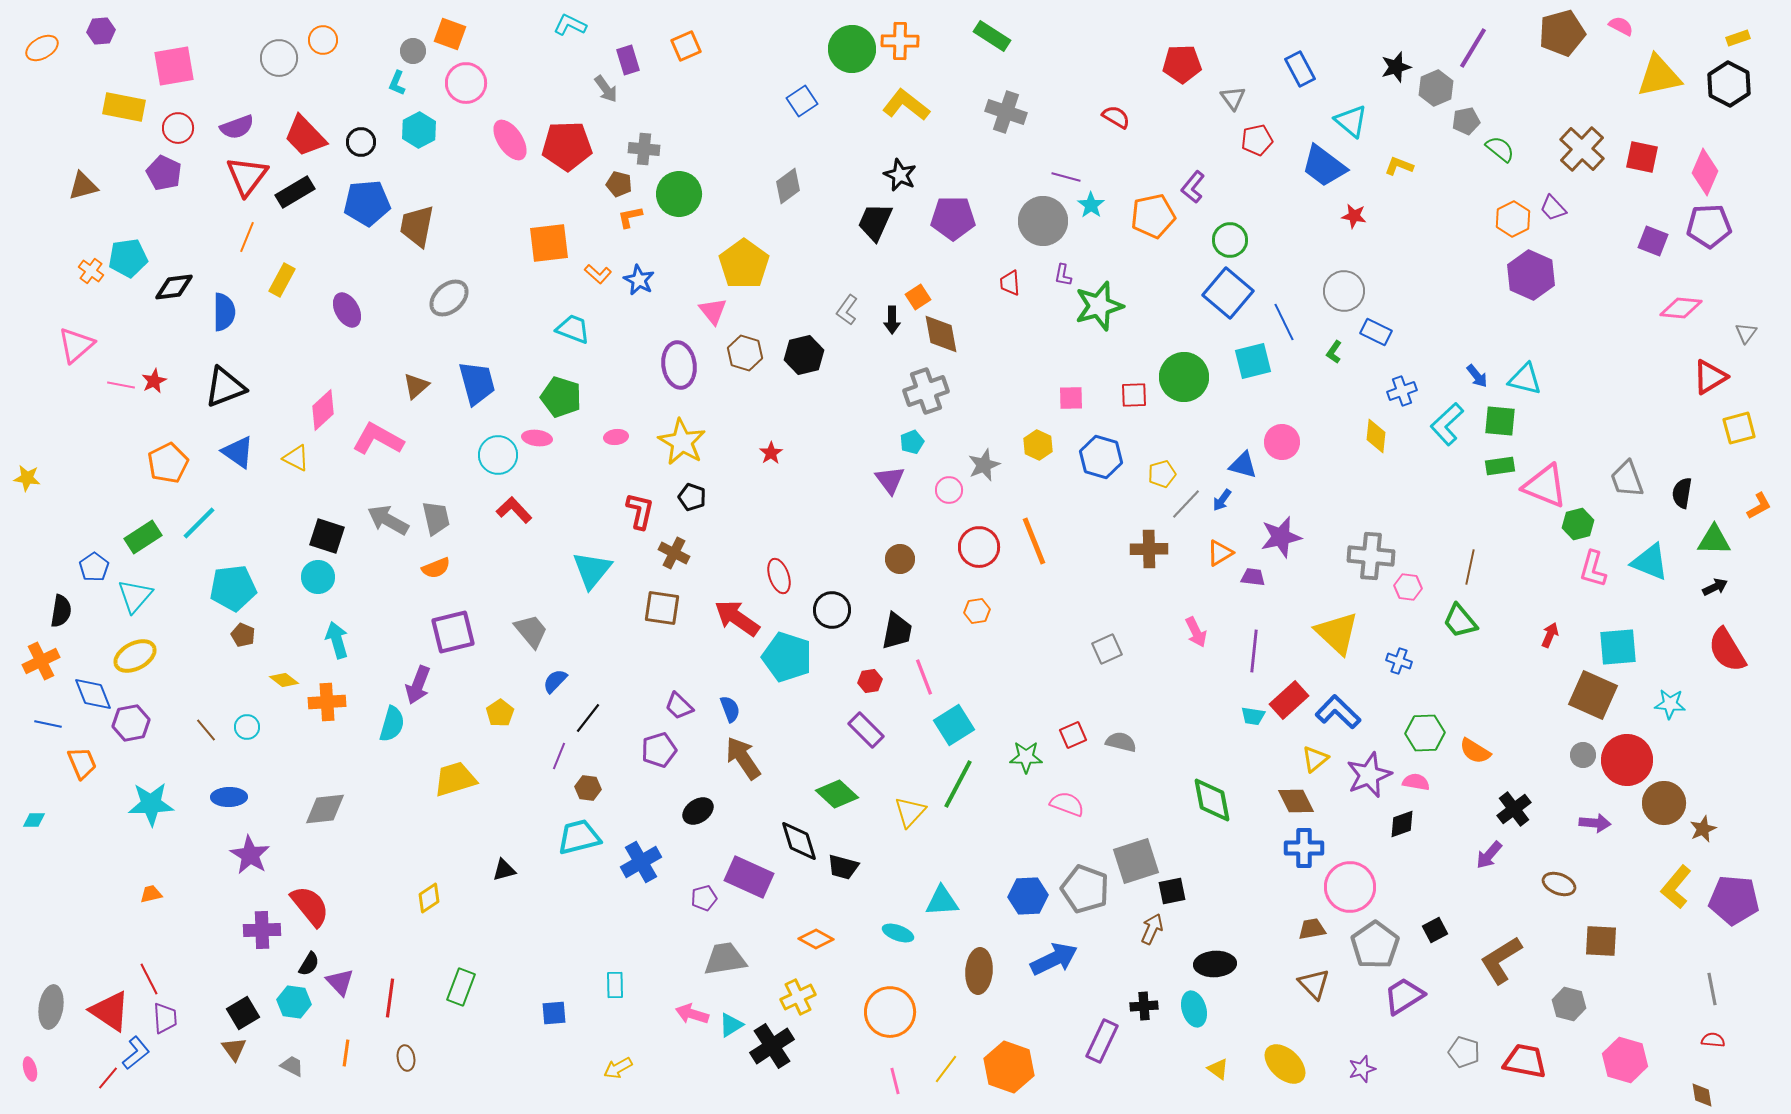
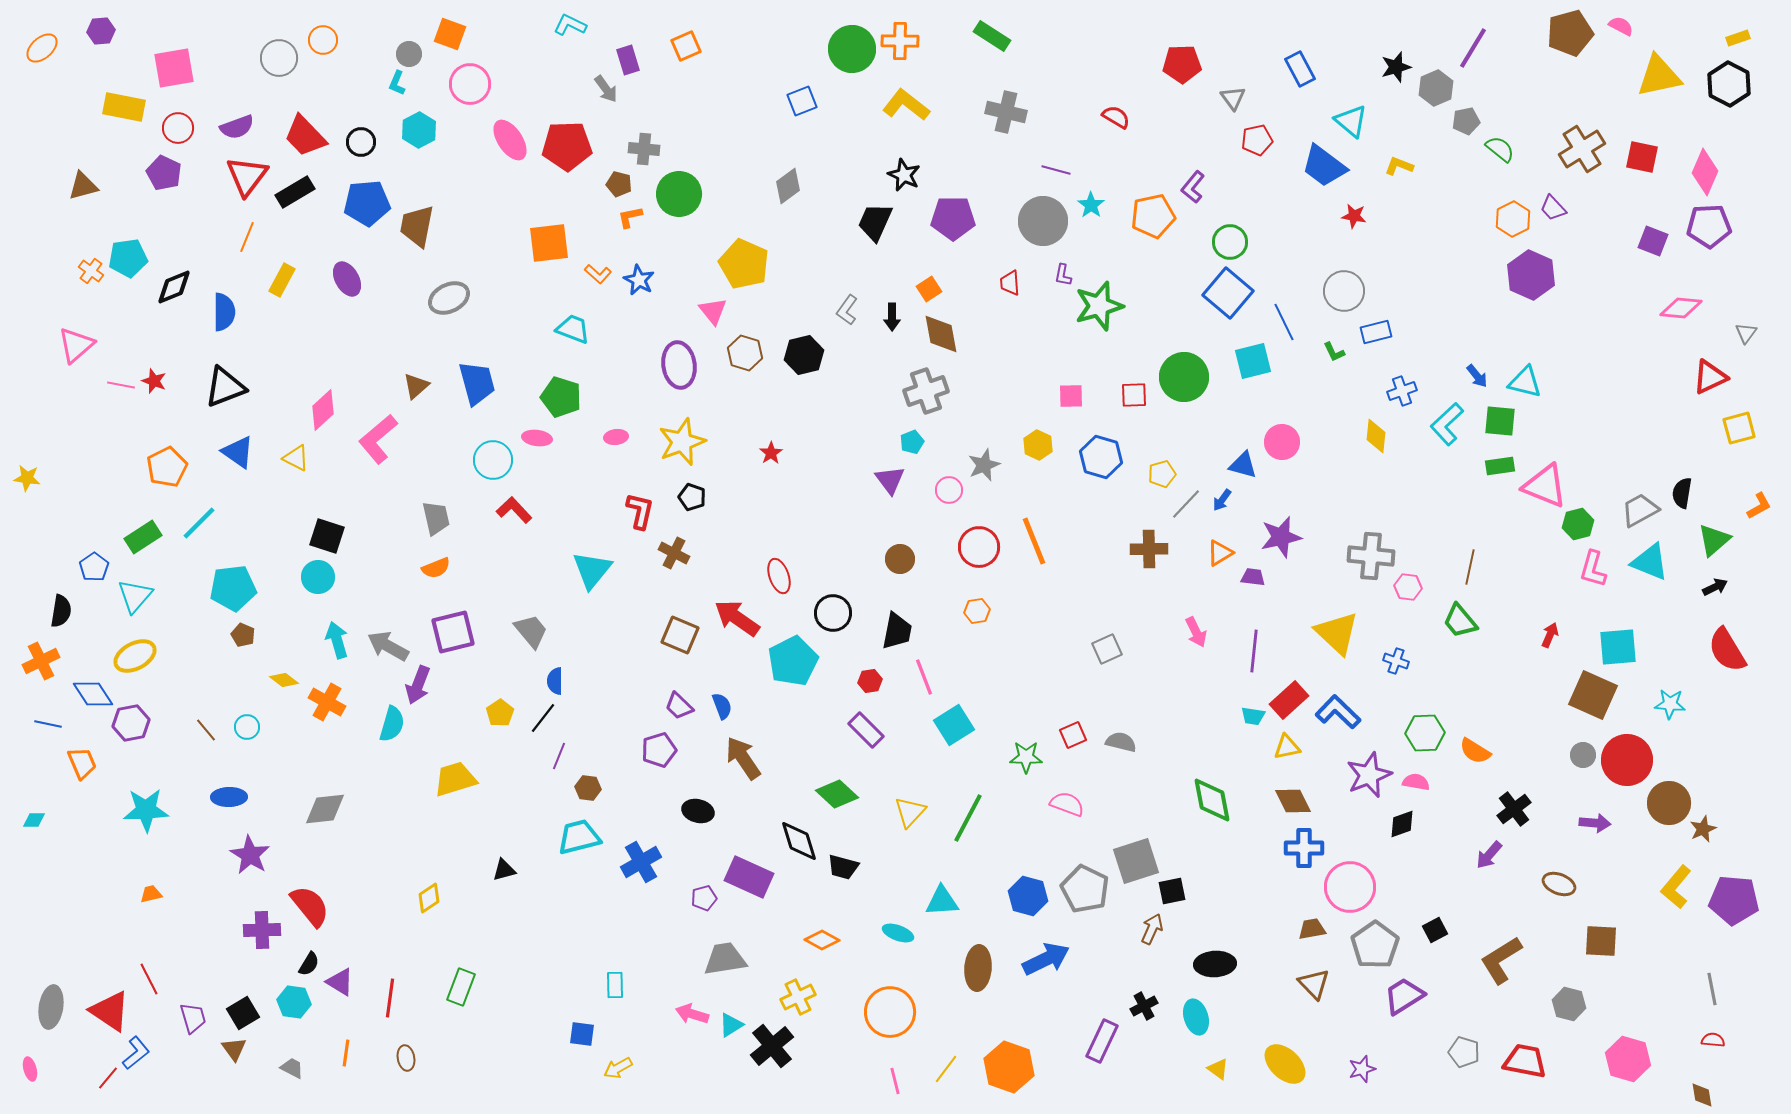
brown pentagon at (1562, 33): moved 8 px right
orange ellipse at (42, 48): rotated 12 degrees counterclockwise
gray circle at (413, 51): moved 4 px left, 3 px down
pink square at (174, 66): moved 2 px down
pink circle at (466, 83): moved 4 px right, 1 px down
blue square at (802, 101): rotated 12 degrees clockwise
gray cross at (1006, 112): rotated 6 degrees counterclockwise
brown cross at (1582, 149): rotated 15 degrees clockwise
black star at (900, 175): moved 4 px right
purple line at (1066, 177): moved 10 px left, 7 px up
green circle at (1230, 240): moved 2 px down
yellow pentagon at (744, 264): rotated 12 degrees counterclockwise
black diamond at (174, 287): rotated 15 degrees counterclockwise
orange square at (918, 297): moved 11 px right, 8 px up
gray ellipse at (449, 298): rotated 15 degrees clockwise
purple ellipse at (347, 310): moved 31 px up
black arrow at (892, 320): moved 3 px up
blue rectangle at (1376, 332): rotated 40 degrees counterclockwise
green L-shape at (1334, 352): rotated 60 degrees counterclockwise
red triangle at (1710, 377): rotated 6 degrees clockwise
cyan triangle at (1525, 379): moved 3 px down
red star at (154, 381): rotated 25 degrees counterclockwise
pink square at (1071, 398): moved 2 px up
pink L-shape at (378, 439): rotated 69 degrees counterclockwise
yellow star at (682, 442): rotated 21 degrees clockwise
cyan circle at (498, 455): moved 5 px left, 5 px down
orange pentagon at (168, 463): moved 1 px left, 4 px down
gray trapezoid at (1627, 479): moved 13 px right, 31 px down; rotated 81 degrees clockwise
gray arrow at (388, 520): moved 126 px down
green triangle at (1714, 540): rotated 42 degrees counterclockwise
brown square at (662, 608): moved 18 px right, 27 px down; rotated 15 degrees clockwise
black circle at (832, 610): moved 1 px right, 3 px down
cyan pentagon at (787, 657): moved 6 px right, 4 px down; rotated 27 degrees clockwise
blue cross at (1399, 661): moved 3 px left
blue semicircle at (555, 681): rotated 44 degrees counterclockwise
blue diamond at (93, 694): rotated 12 degrees counterclockwise
orange cross at (327, 702): rotated 33 degrees clockwise
blue semicircle at (730, 709): moved 8 px left, 3 px up
black line at (588, 718): moved 45 px left
yellow triangle at (1315, 759): moved 28 px left, 12 px up; rotated 28 degrees clockwise
green line at (958, 784): moved 10 px right, 34 px down
brown diamond at (1296, 801): moved 3 px left
brown circle at (1664, 803): moved 5 px right
cyan star at (151, 804): moved 5 px left, 6 px down
black ellipse at (698, 811): rotated 48 degrees clockwise
gray pentagon at (1085, 889): rotated 6 degrees clockwise
blue hexagon at (1028, 896): rotated 18 degrees clockwise
orange diamond at (816, 939): moved 6 px right, 1 px down
blue arrow at (1054, 959): moved 8 px left
brown ellipse at (979, 971): moved 1 px left, 3 px up
purple triangle at (340, 982): rotated 16 degrees counterclockwise
black cross at (1144, 1006): rotated 24 degrees counterclockwise
cyan ellipse at (1194, 1009): moved 2 px right, 8 px down
blue square at (554, 1013): moved 28 px right, 21 px down; rotated 12 degrees clockwise
purple trapezoid at (165, 1018): moved 28 px right; rotated 12 degrees counterclockwise
black cross at (772, 1046): rotated 6 degrees counterclockwise
pink hexagon at (1625, 1060): moved 3 px right, 1 px up
gray trapezoid at (292, 1066): moved 2 px down
